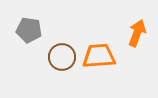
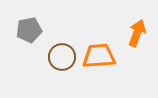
gray pentagon: rotated 20 degrees counterclockwise
